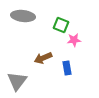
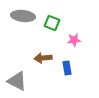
green square: moved 9 px left, 2 px up
brown arrow: rotated 18 degrees clockwise
gray triangle: rotated 40 degrees counterclockwise
